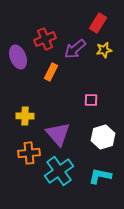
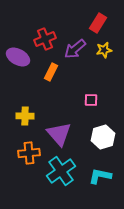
purple ellipse: rotated 40 degrees counterclockwise
purple triangle: moved 1 px right
cyan cross: moved 2 px right
